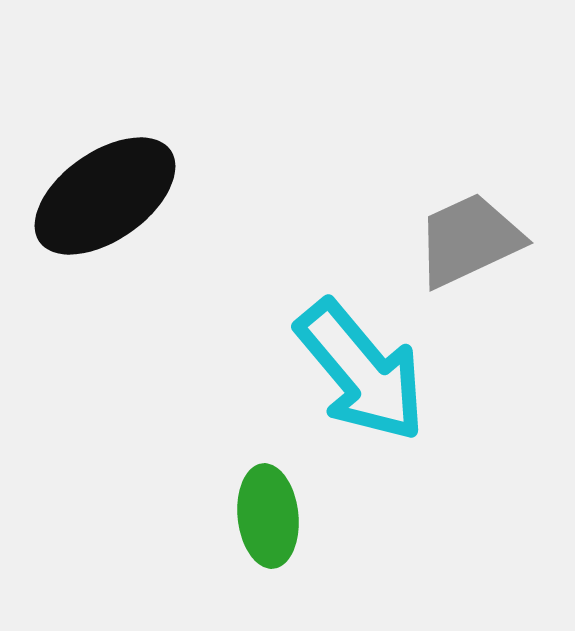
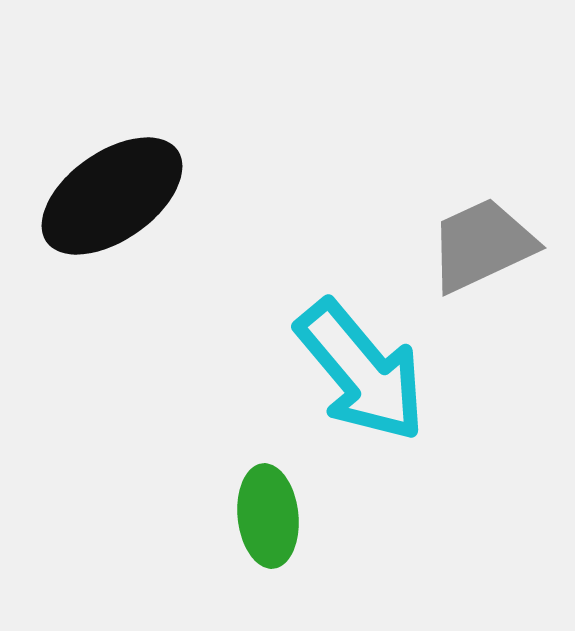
black ellipse: moved 7 px right
gray trapezoid: moved 13 px right, 5 px down
